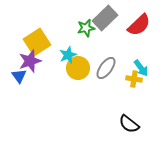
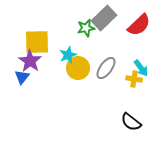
gray rectangle: moved 1 px left
yellow square: rotated 32 degrees clockwise
purple star: rotated 20 degrees counterclockwise
blue triangle: moved 3 px right, 1 px down; rotated 14 degrees clockwise
black semicircle: moved 2 px right, 2 px up
